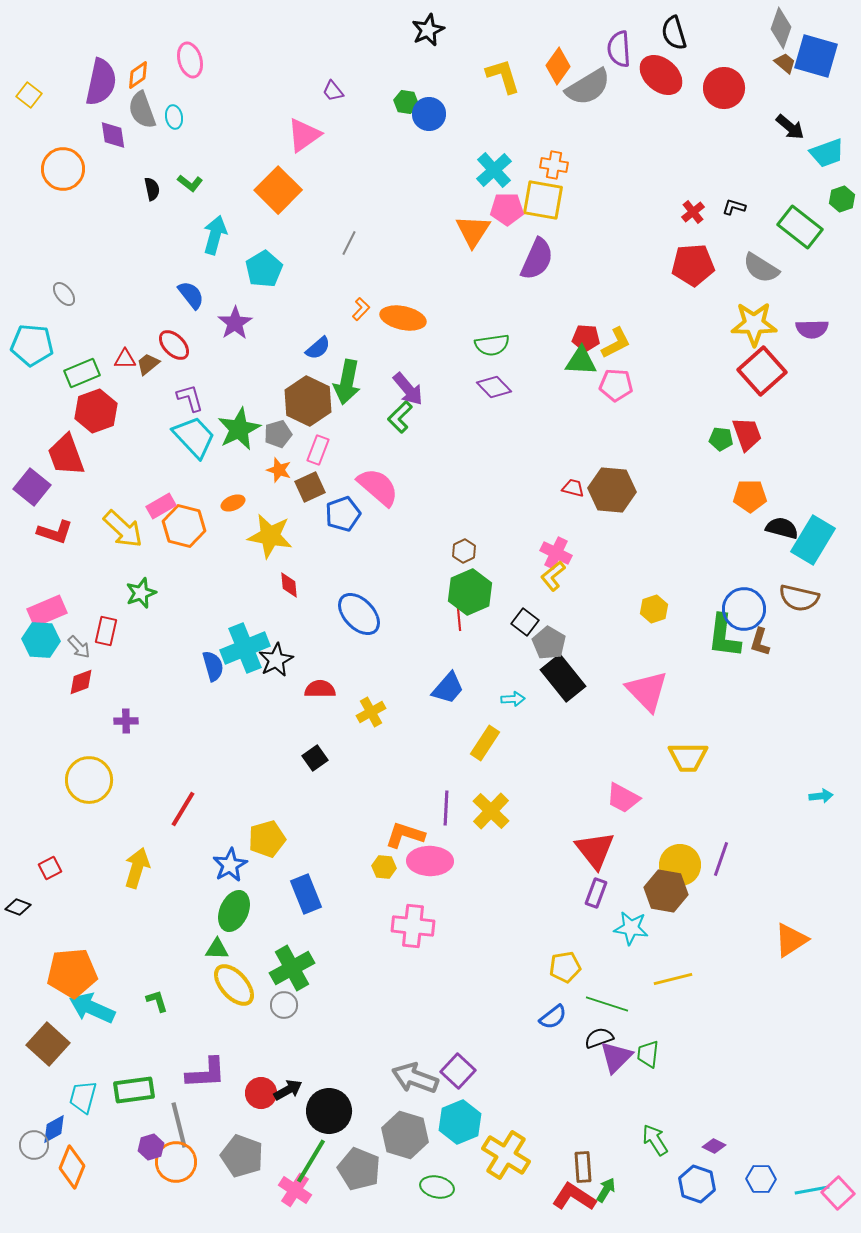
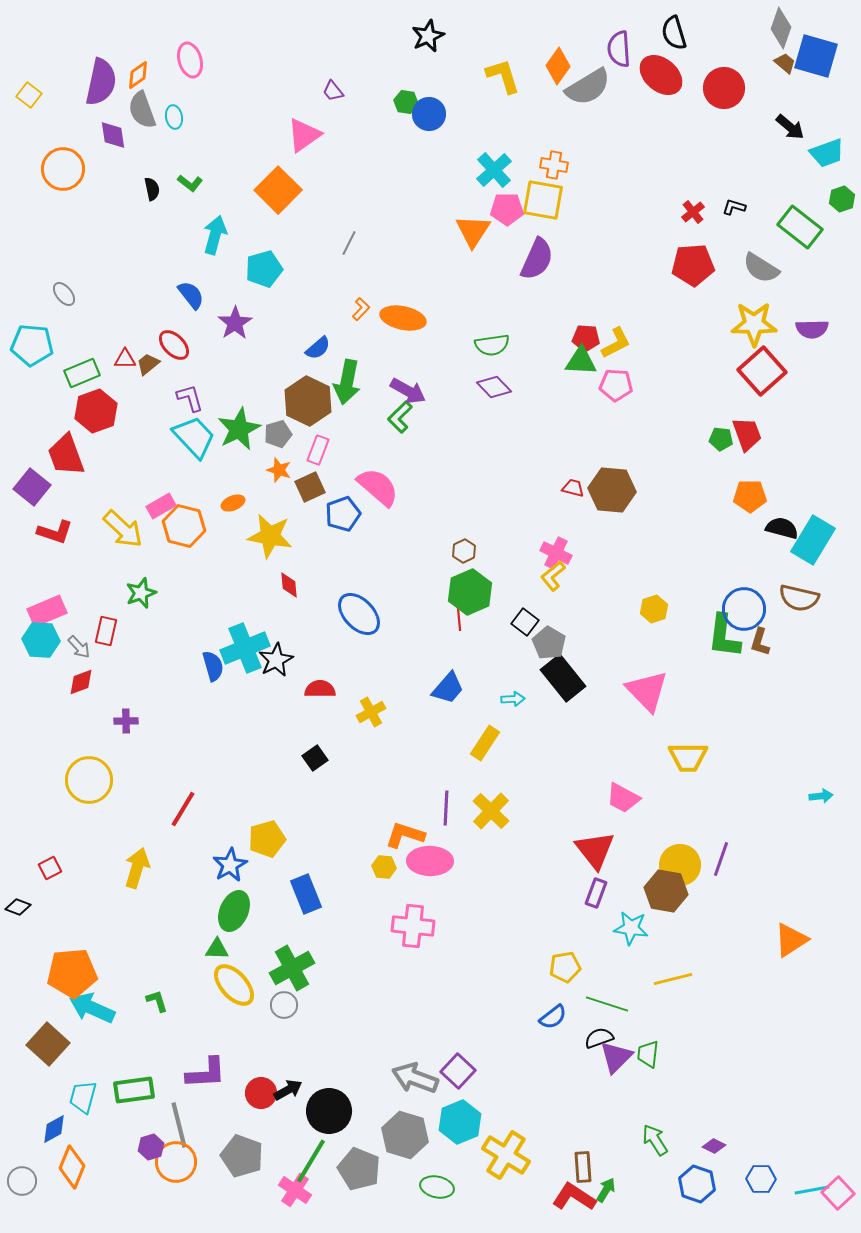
black star at (428, 30): moved 6 px down
cyan pentagon at (264, 269): rotated 15 degrees clockwise
purple arrow at (408, 389): moved 2 px down; rotated 21 degrees counterclockwise
gray circle at (34, 1145): moved 12 px left, 36 px down
